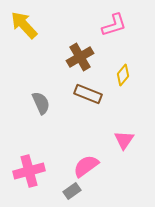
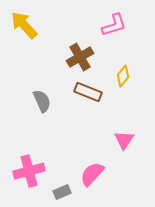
yellow diamond: moved 1 px down
brown rectangle: moved 2 px up
gray semicircle: moved 1 px right, 2 px up
pink semicircle: moved 6 px right, 8 px down; rotated 12 degrees counterclockwise
gray rectangle: moved 10 px left, 1 px down; rotated 12 degrees clockwise
